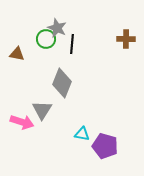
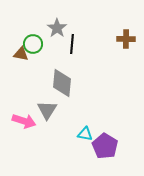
gray star: rotated 12 degrees clockwise
green circle: moved 13 px left, 5 px down
brown triangle: moved 4 px right
gray diamond: rotated 16 degrees counterclockwise
gray triangle: moved 5 px right
pink arrow: moved 2 px right, 1 px up
cyan triangle: moved 3 px right
purple pentagon: rotated 15 degrees clockwise
